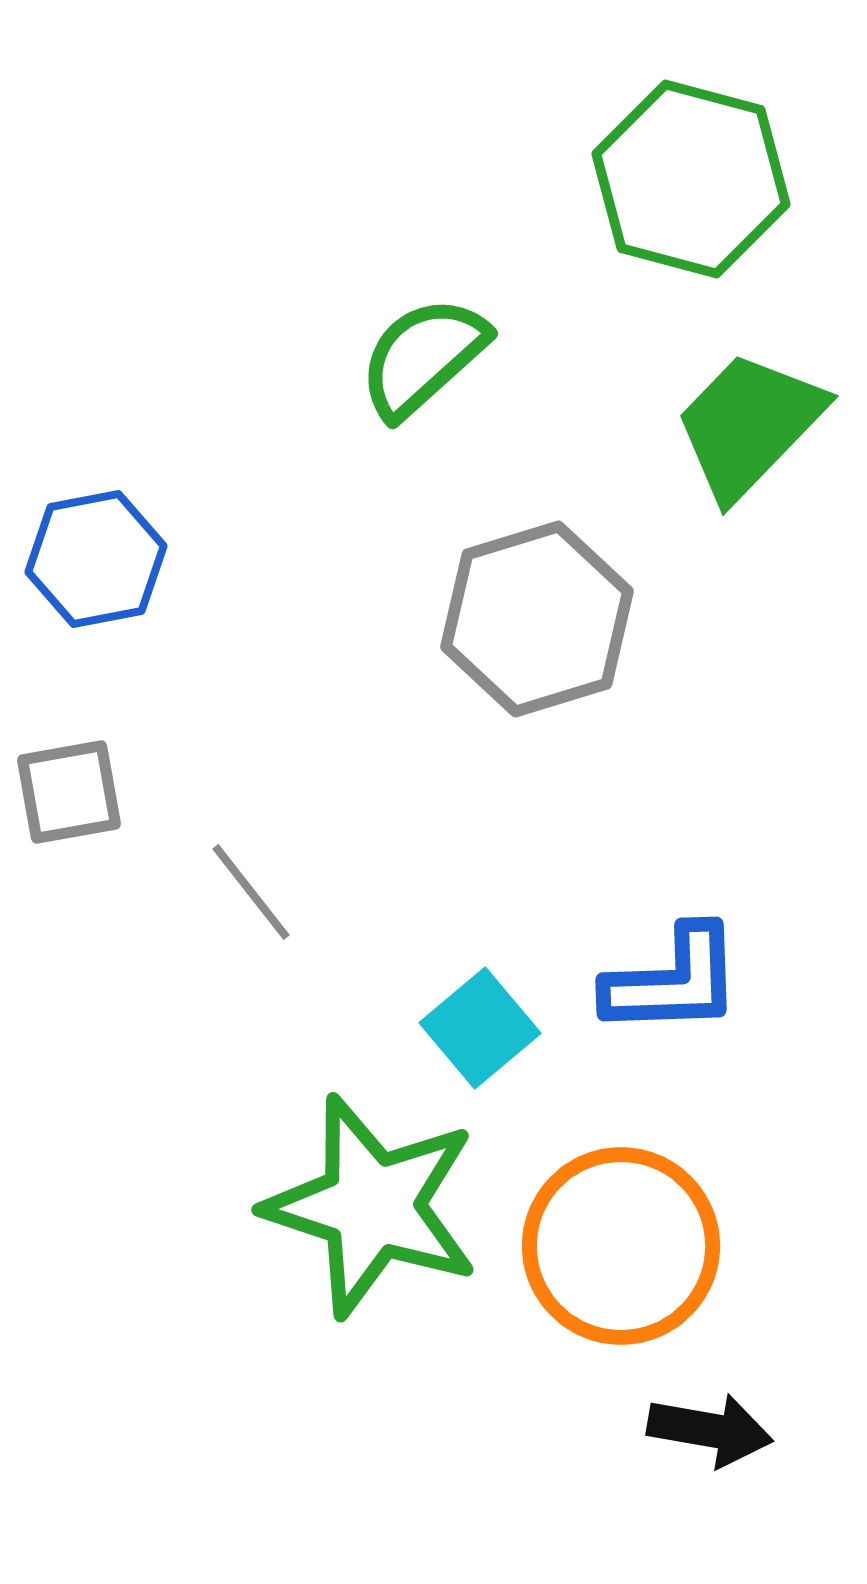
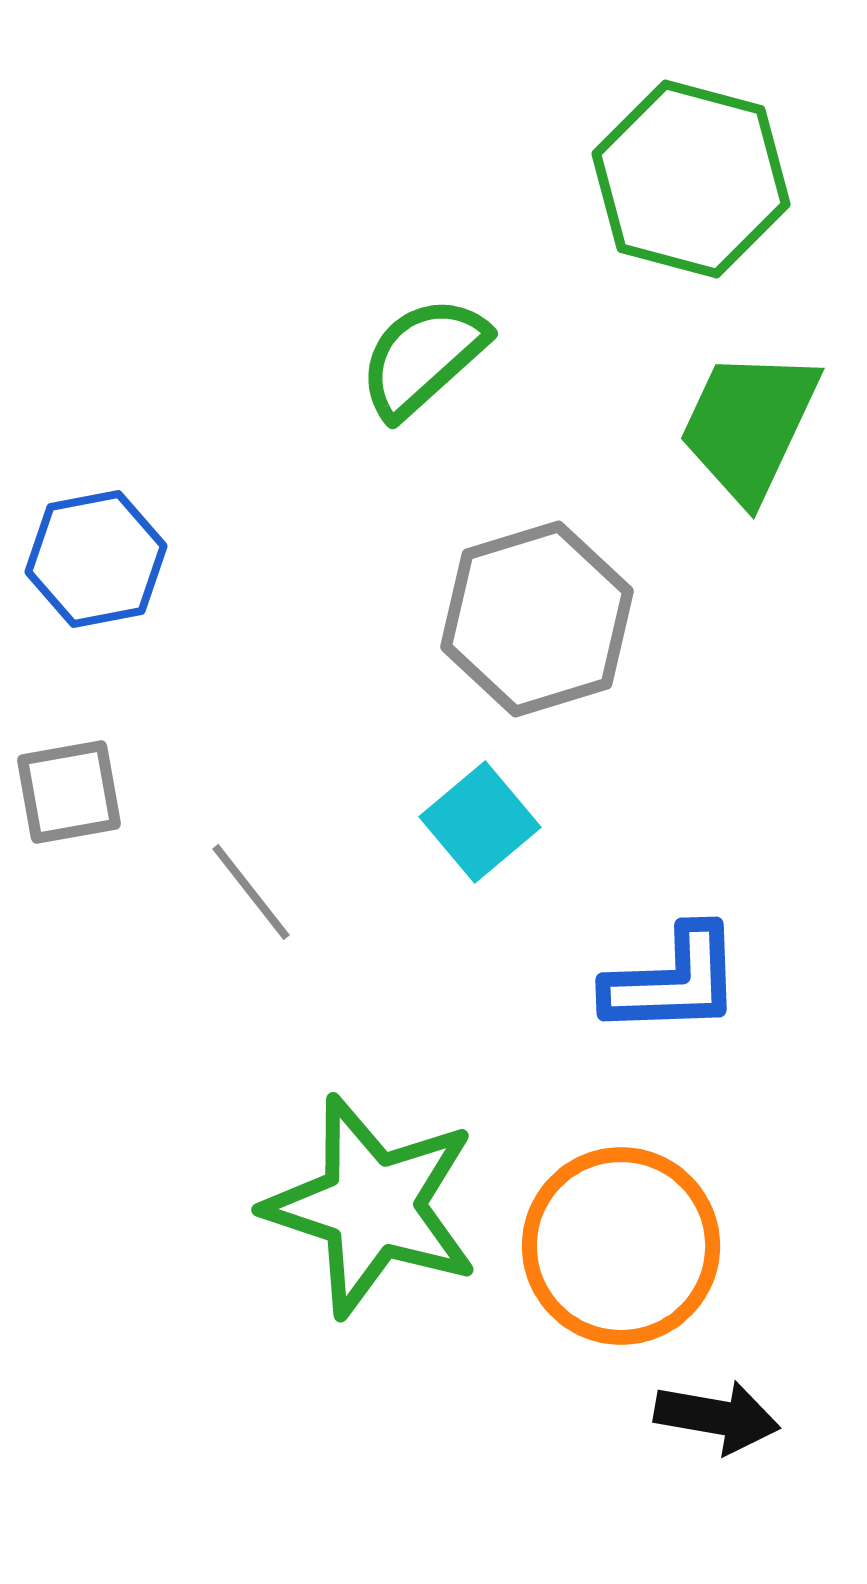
green trapezoid: rotated 19 degrees counterclockwise
cyan square: moved 206 px up
black arrow: moved 7 px right, 13 px up
